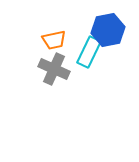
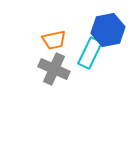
cyan rectangle: moved 1 px right, 1 px down
